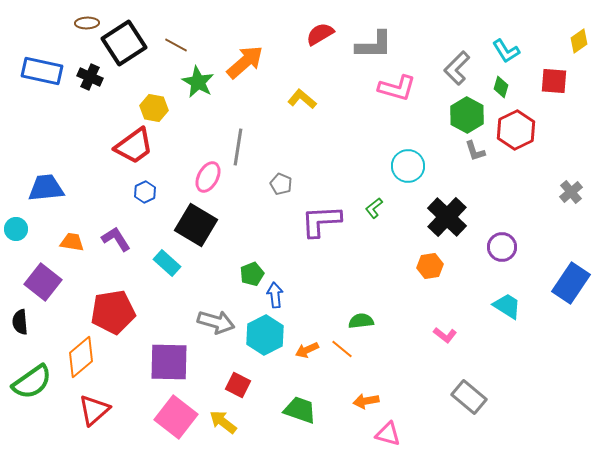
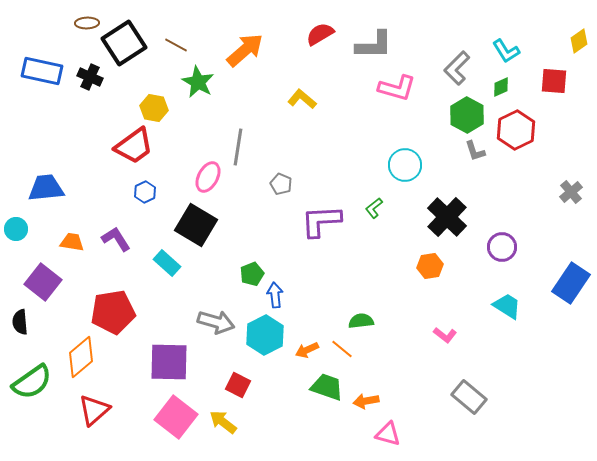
orange arrow at (245, 62): moved 12 px up
green diamond at (501, 87): rotated 50 degrees clockwise
cyan circle at (408, 166): moved 3 px left, 1 px up
green trapezoid at (300, 410): moved 27 px right, 23 px up
